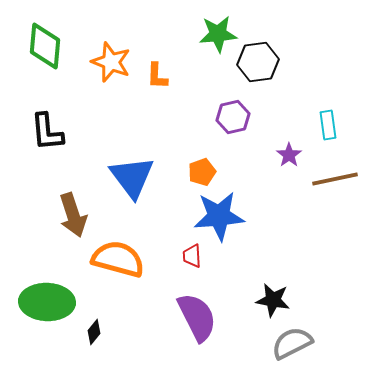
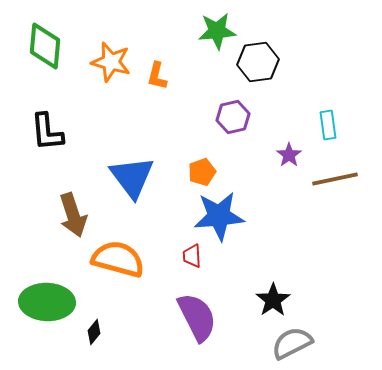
green star: moved 1 px left, 3 px up
orange star: rotated 6 degrees counterclockwise
orange L-shape: rotated 12 degrees clockwise
black star: rotated 28 degrees clockwise
